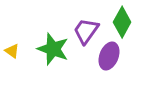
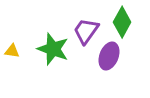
yellow triangle: rotated 28 degrees counterclockwise
